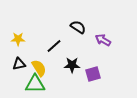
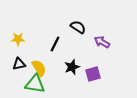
purple arrow: moved 1 px left, 2 px down
black line: moved 1 px right, 2 px up; rotated 21 degrees counterclockwise
black star: moved 2 px down; rotated 21 degrees counterclockwise
green triangle: rotated 10 degrees clockwise
